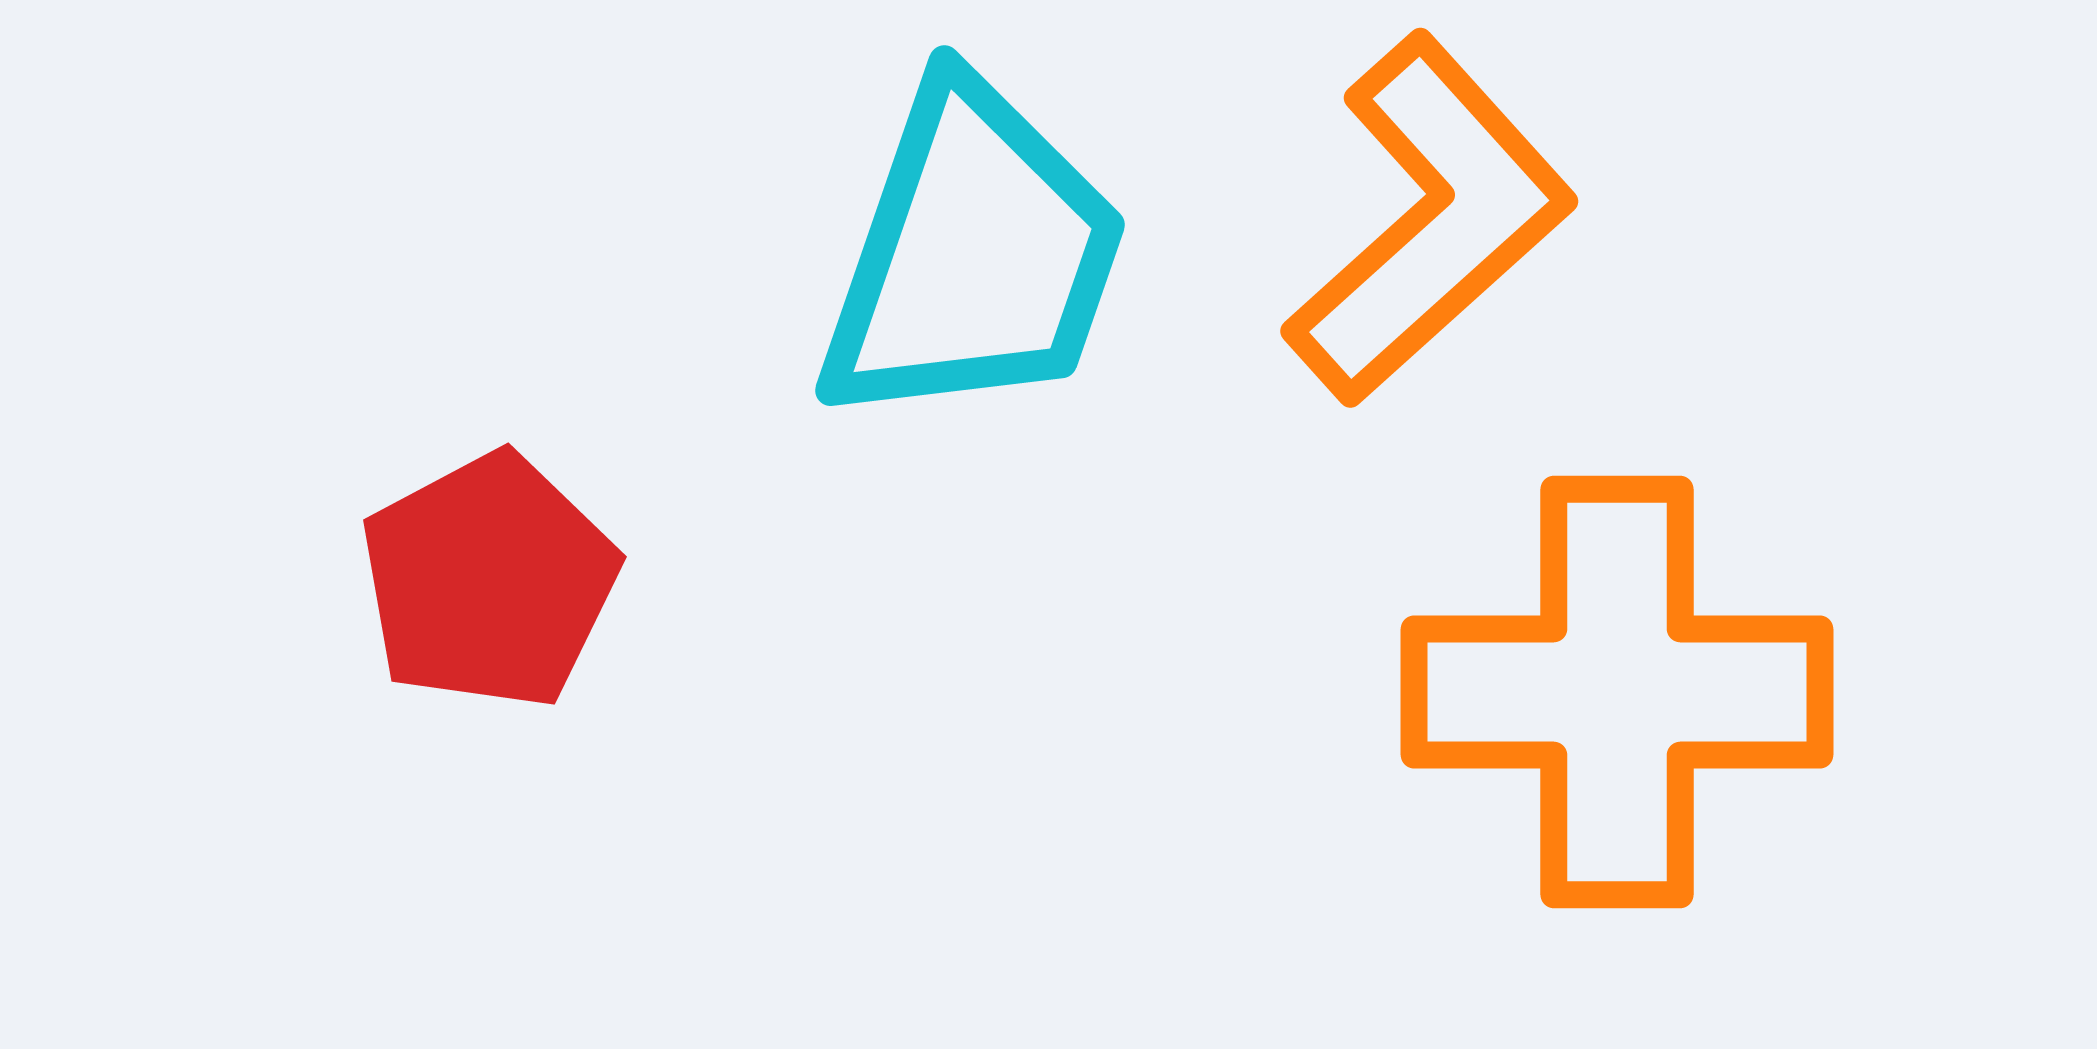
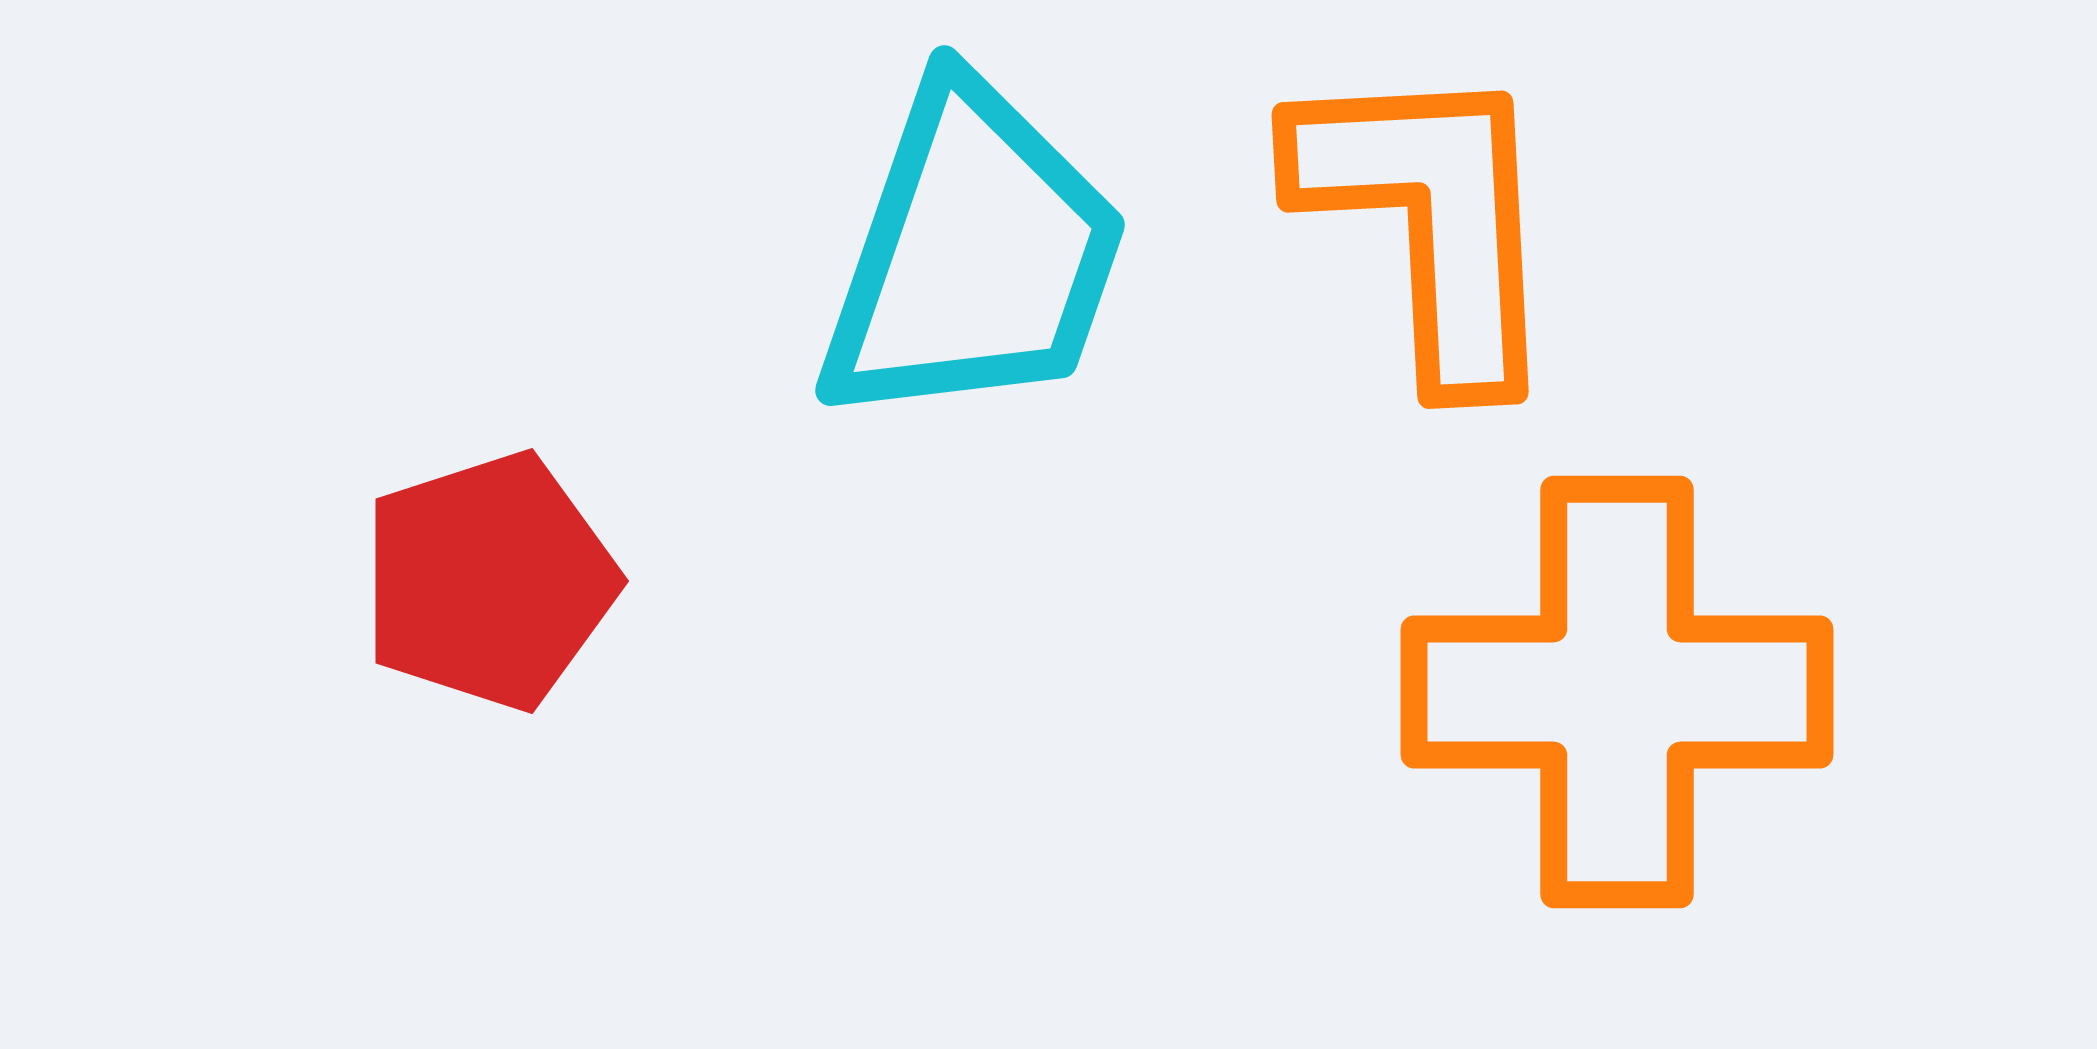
orange L-shape: rotated 51 degrees counterclockwise
red pentagon: rotated 10 degrees clockwise
